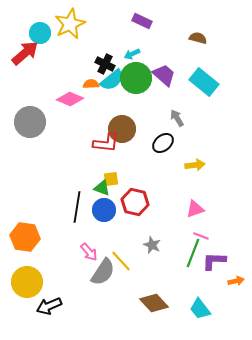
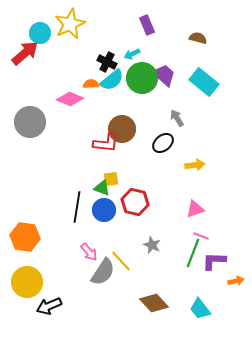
purple rectangle: moved 5 px right, 4 px down; rotated 42 degrees clockwise
black cross: moved 2 px right, 2 px up
green circle: moved 6 px right
